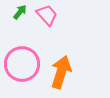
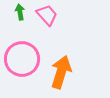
green arrow: rotated 49 degrees counterclockwise
pink circle: moved 5 px up
